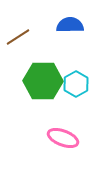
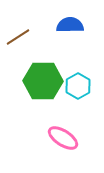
cyan hexagon: moved 2 px right, 2 px down
pink ellipse: rotated 12 degrees clockwise
